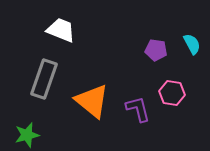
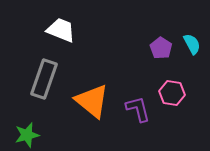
purple pentagon: moved 5 px right, 2 px up; rotated 25 degrees clockwise
